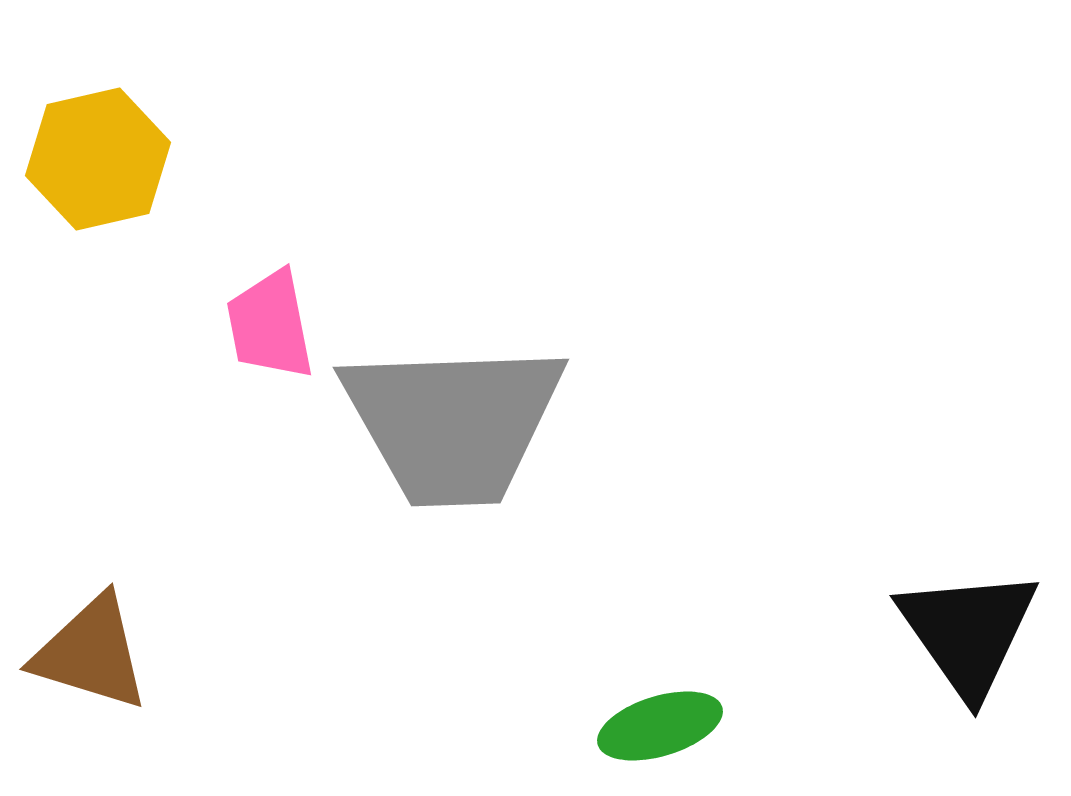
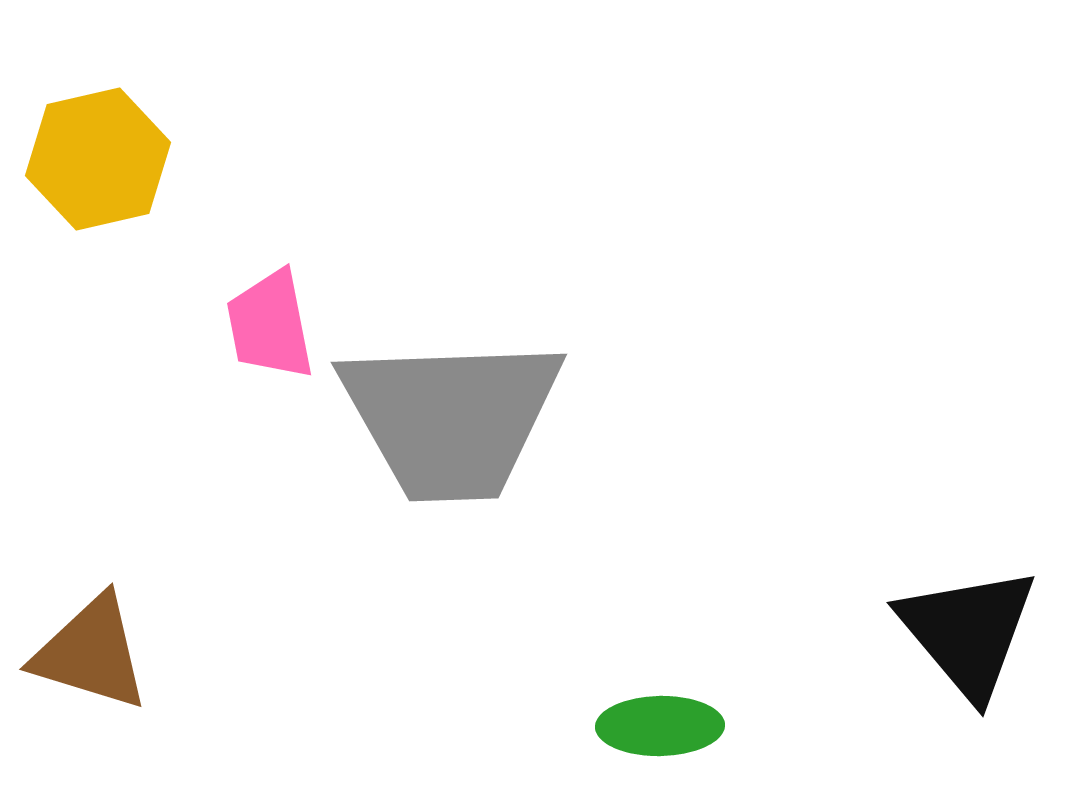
gray trapezoid: moved 2 px left, 5 px up
black triangle: rotated 5 degrees counterclockwise
green ellipse: rotated 16 degrees clockwise
